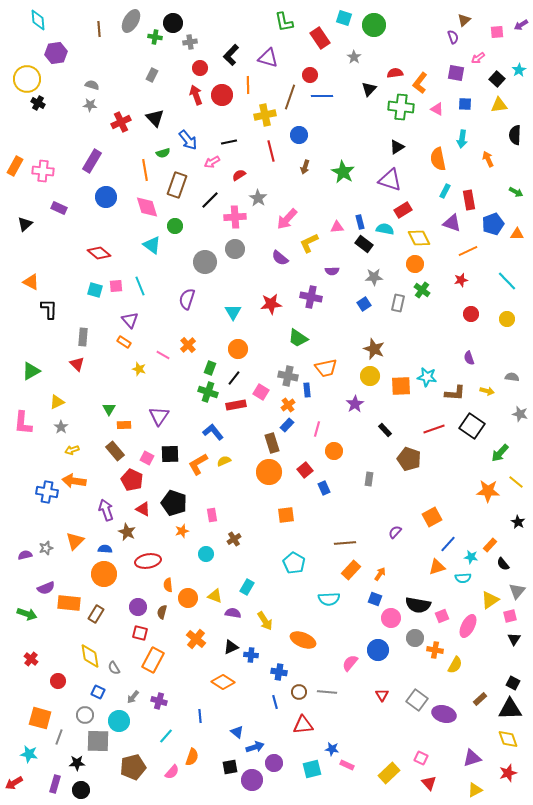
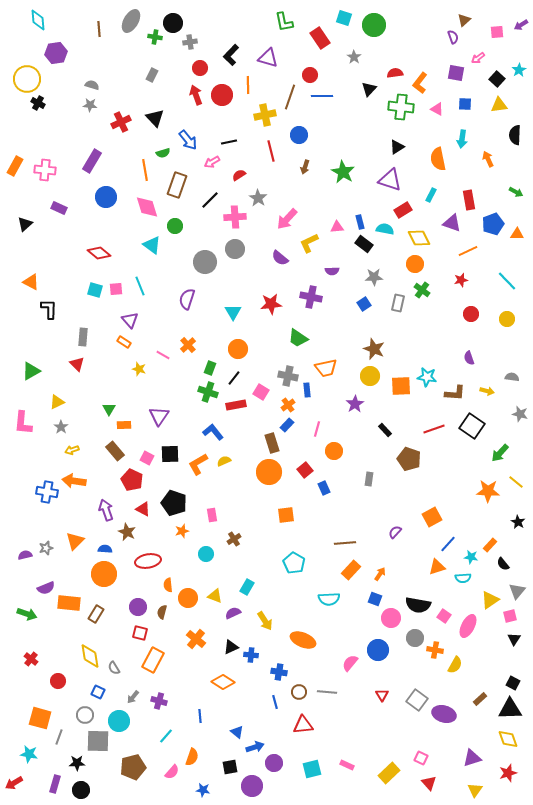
pink cross at (43, 171): moved 2 px right, 1 px up
cyan rectangle at (445, 191): moved 14 px left, 4 px down
pink square at (116, 286): moved 3 px down
purple semicircle at (233, 613): rotated 35 degrees counterclockwise
pink square at (442, 616): moved 2 px right; rotated 32 degrees counterclockwise
blue star at (332, 749): moved 129 px left, 41 px down
purple circle at (252, 780): moved 6 px down
yellow triangle at (475, 790): rotated 28 degrees counterclockwise
